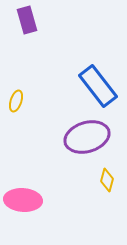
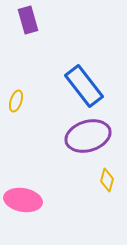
purple rectangle: moved 1 px right
blue rectangle: moved 14 px left
purple ellipse: moved 1 px right, 1 px up
pink ellipse: rotated 6 degrees clockwise
